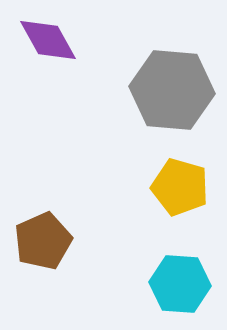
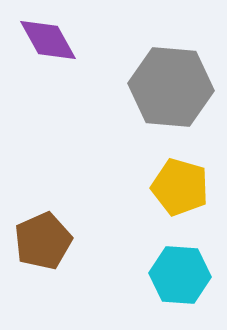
gray hexagon: moved 1 px left, 3 px up
cyan hexagon: moved 9 px up
